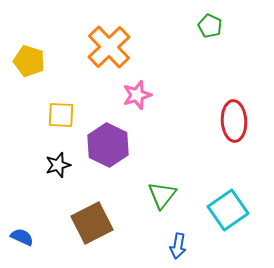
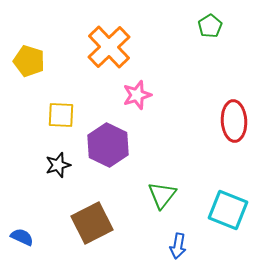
green pentagon: rotated 15 degrees clockwise
cyan square: rotated 33 degrees counterclockwise
